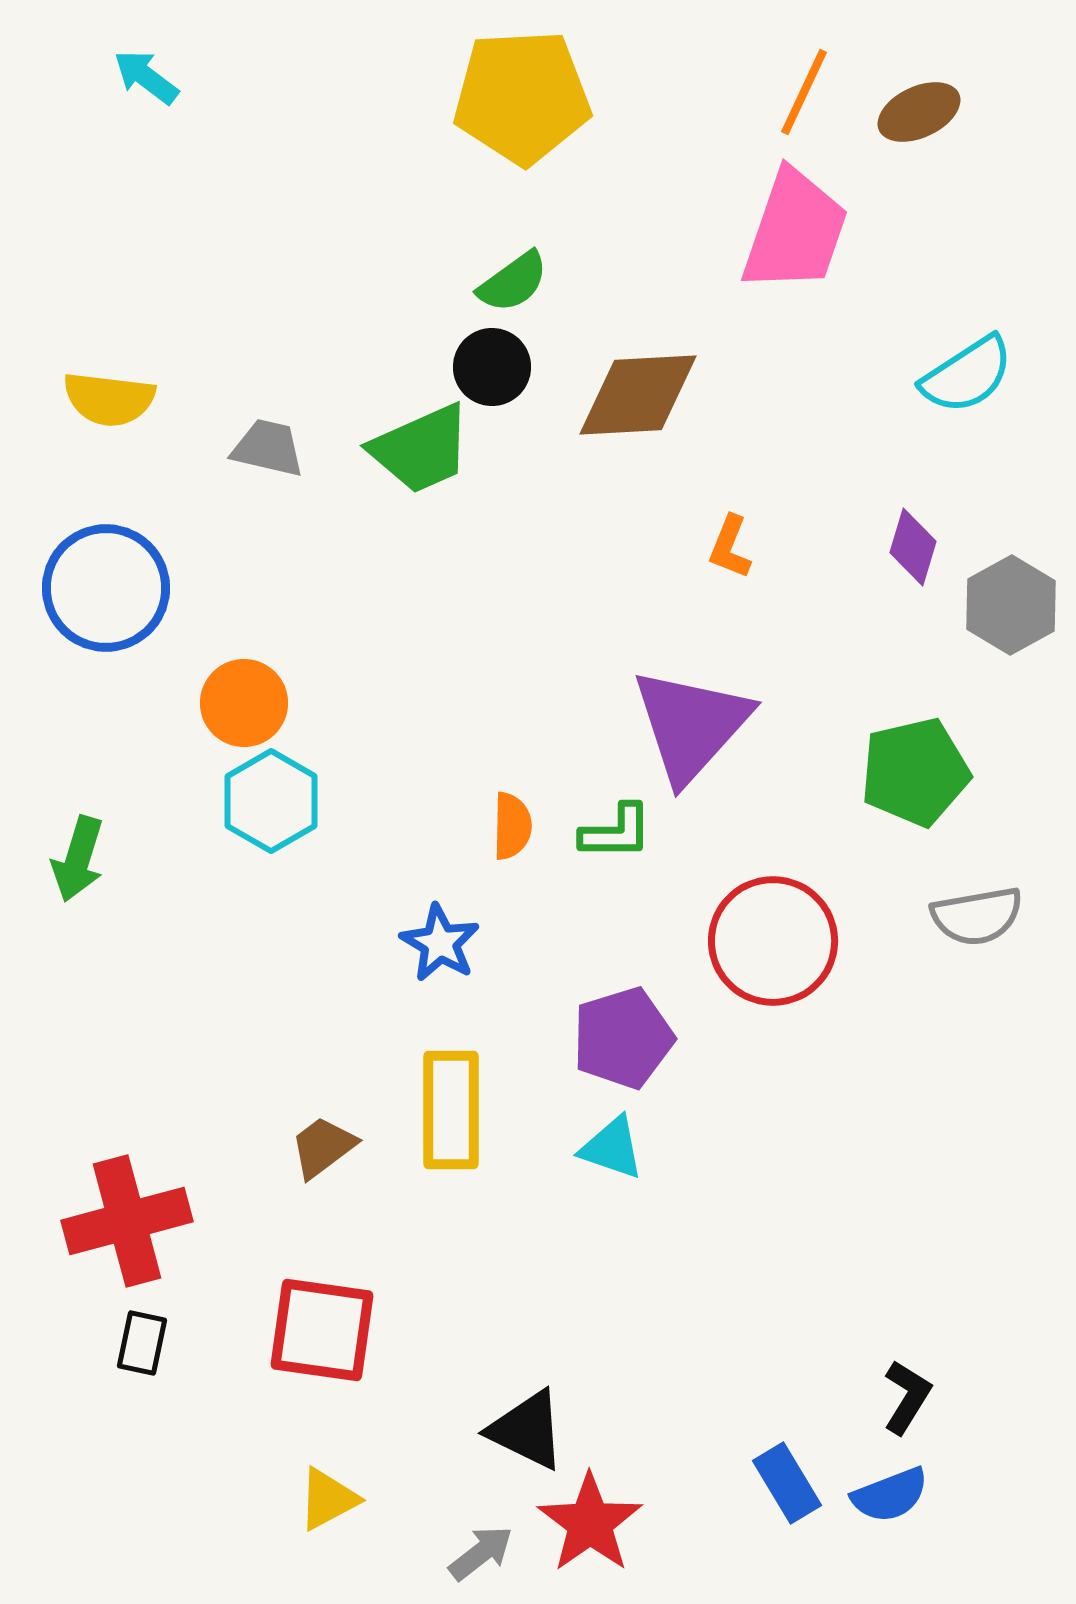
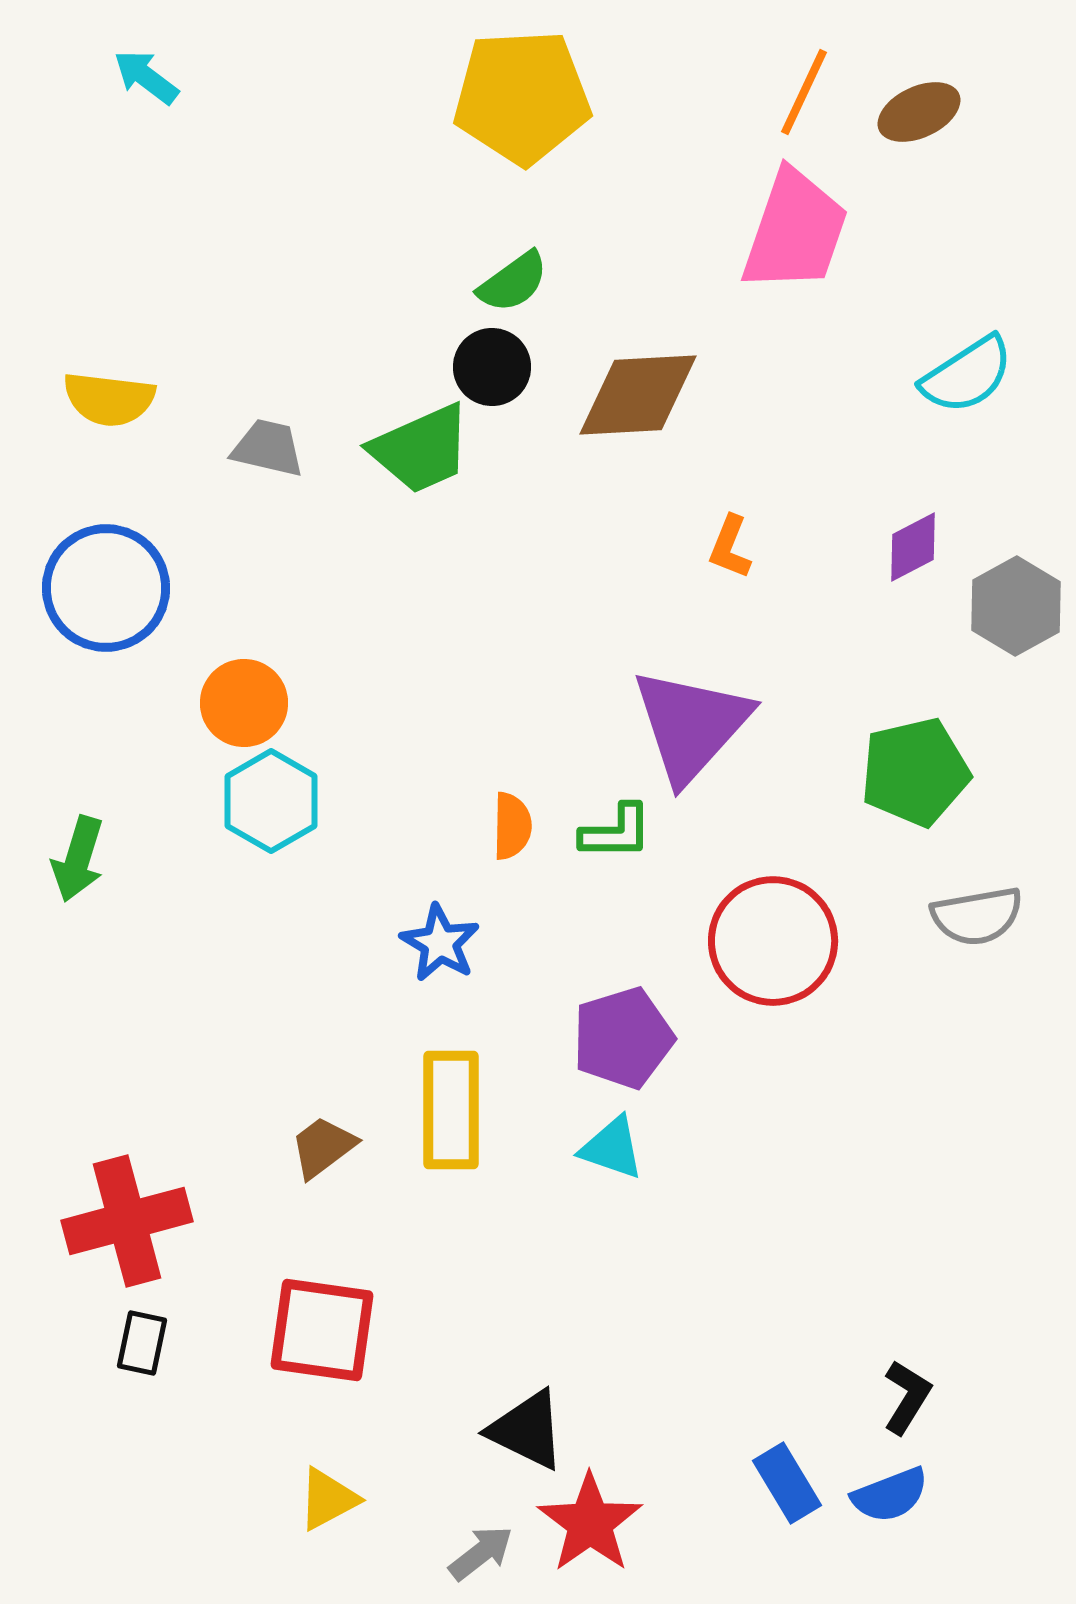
purple diamond: rotated 46 degrees clockwise
gray hexagon: moved 5 px right, 1 px down
